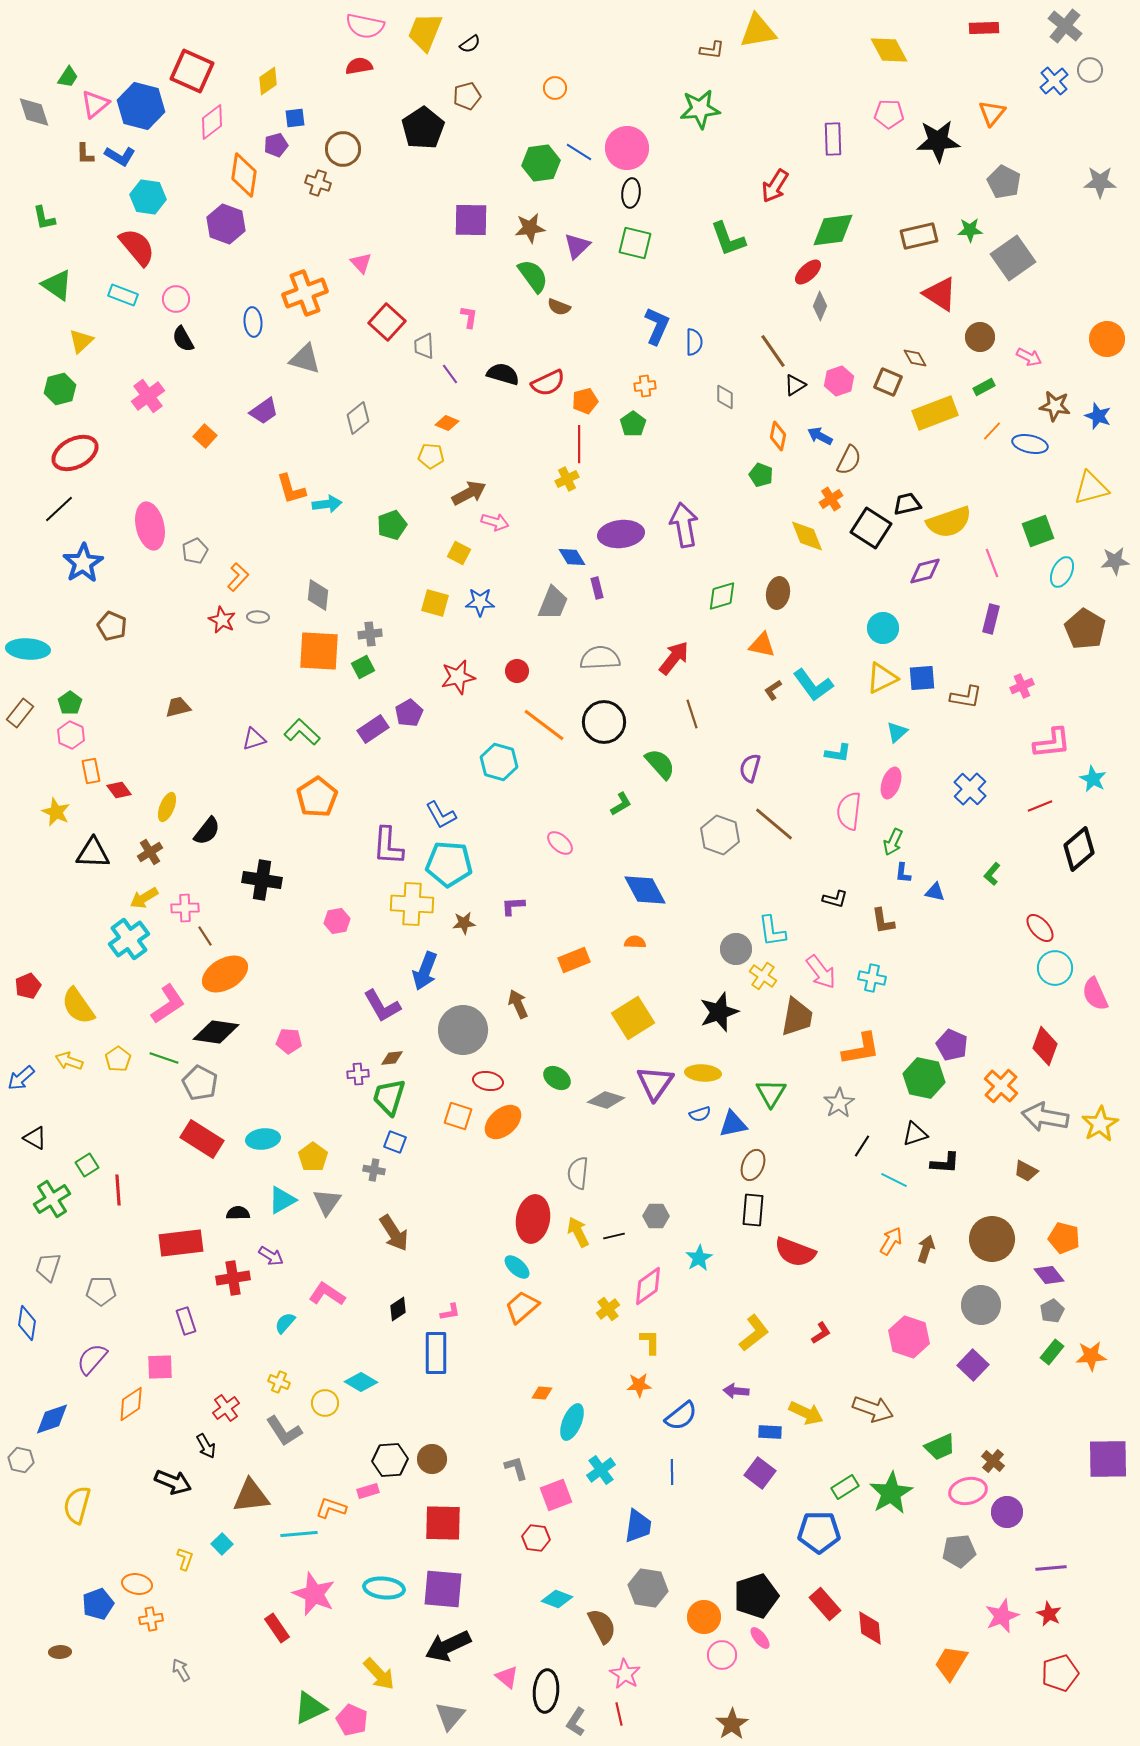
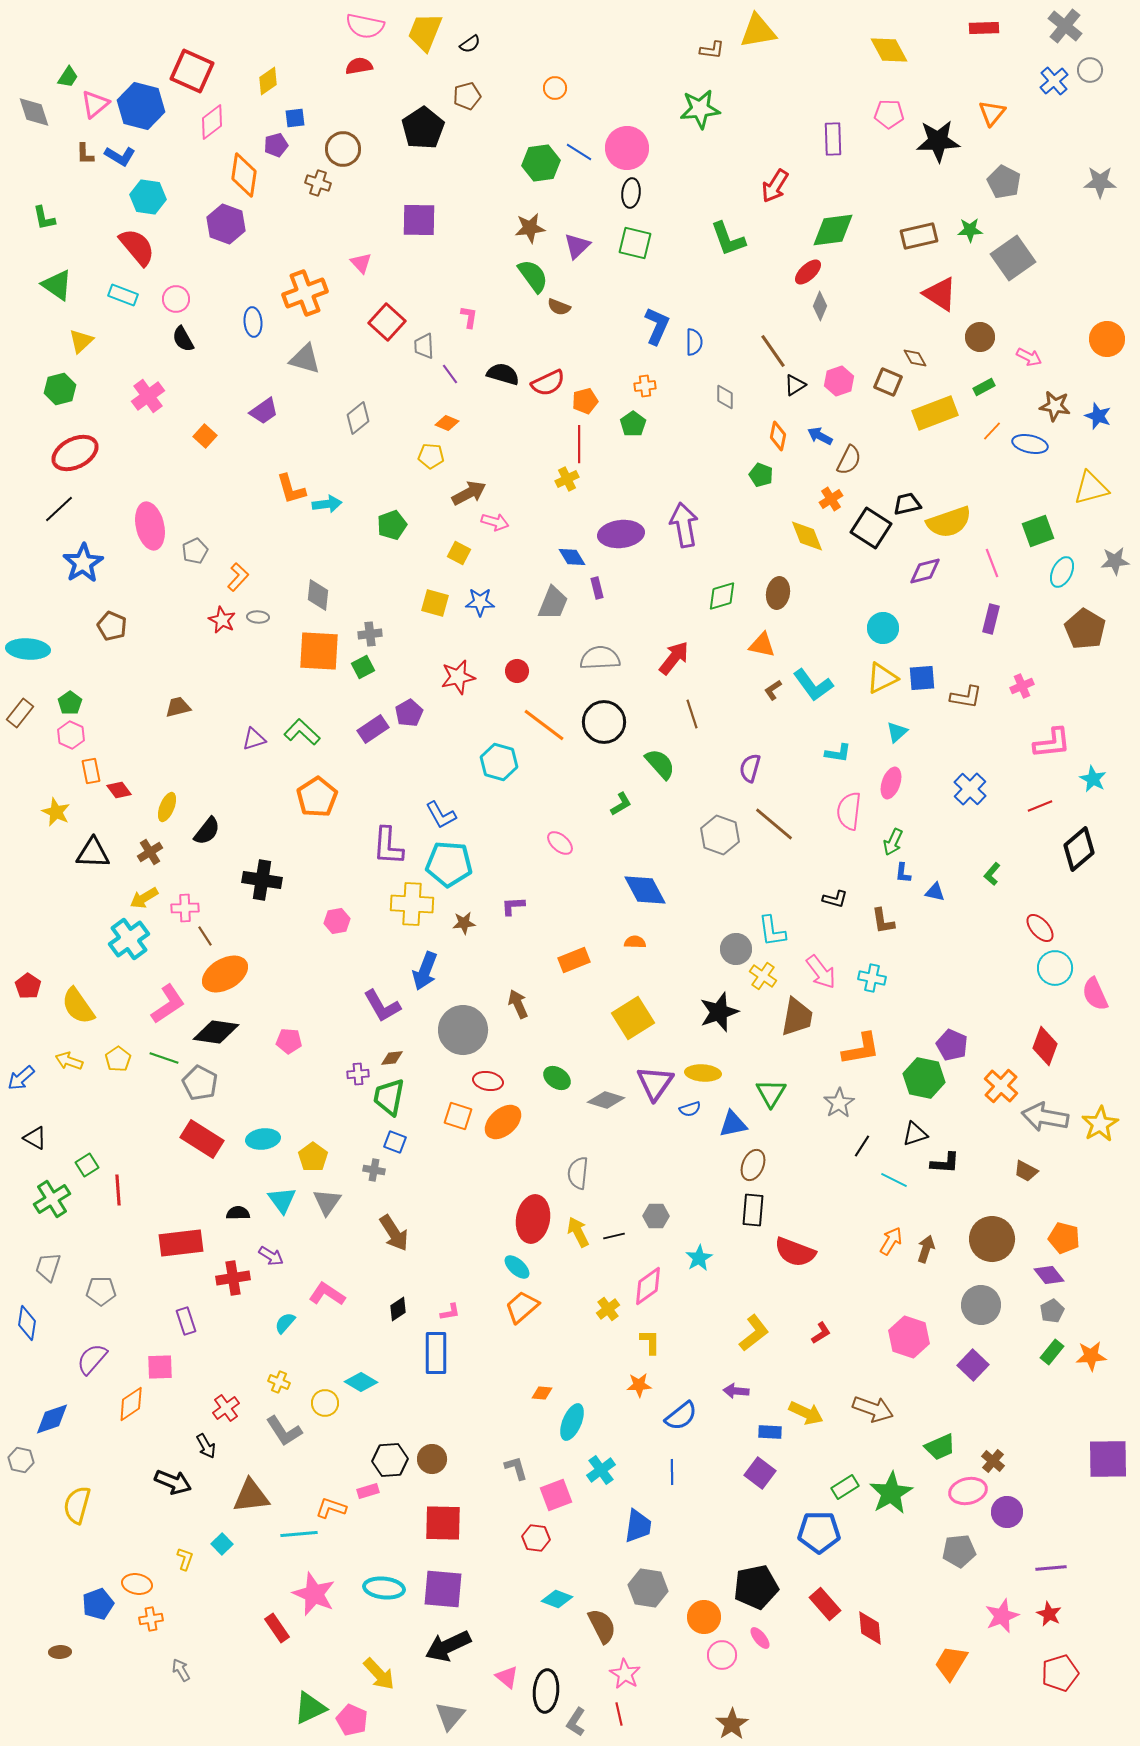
purple square at (471, 220): moved 52 px left
red pentagon at (28, 986): rotated 15 degrees counterclockwise
green trapezoid at (389, 1097): rotated 6 degrees counterclockwise
blue semicircle at (700, 1114): moved 10 px left, 5 px up
cyan triangle at (282, 1200): rotated 36 degrees counterclockwise
black pentagon at (756, 1596): moved 9 px up; rotated 6 degrees clockwise
